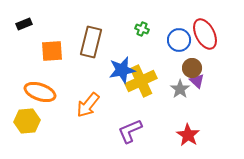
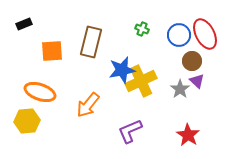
blue circle: moved 5 px up
brown circle: moved 7 px up
